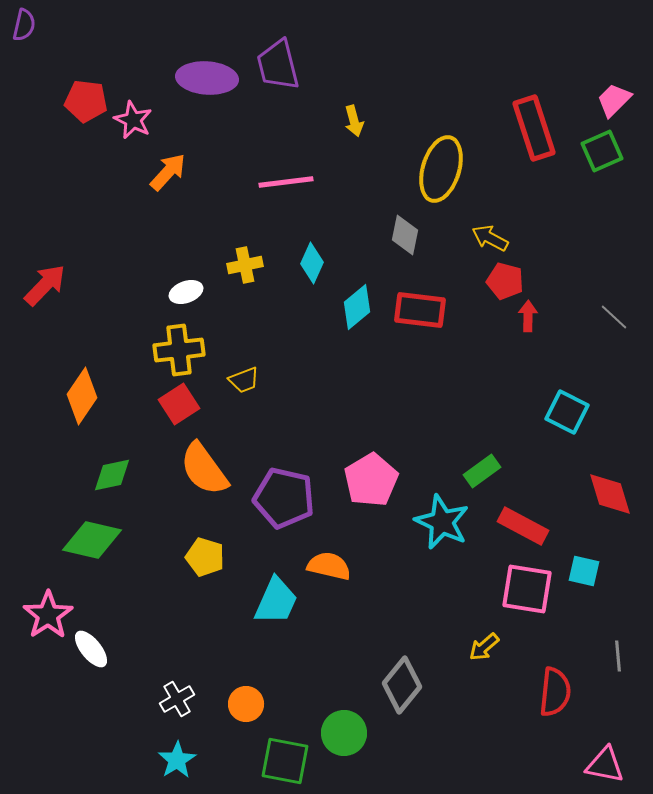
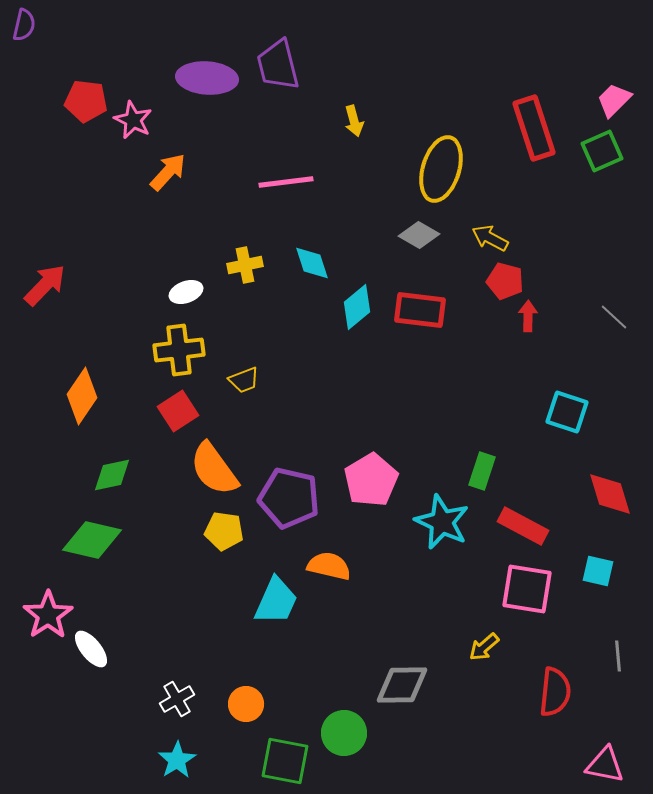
gray diamond at (405, 235): moved 14 px right; rotated 72 degrees counterclockwise
cyan diamond at (312, 263): rotated 42 degrees counterclockwise
red square at (179, 404): moved 1 px left, 7 px down
cyan square at (567, 412): rotated 9 degrees counterclockwise
orange semicircle at (204, 469): moved 10 px right
green rectangle at (482, 471): rotated 36 degrees counterclockwise
purple pentagon at (284, 498): moved 5 px right
yellow pentagon at (205, 557): moved 19 px right, 26 px up; rotated 9 degrees counterclockwise
cyan square at (584, 571): moved 14 px right
gray diamond at (402, 685): rotated 50 degrees clockwise
